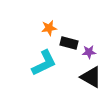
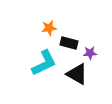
purple star: moved 1 px right, 1 px down
black triangle: moved 14 px left, 3 px up
